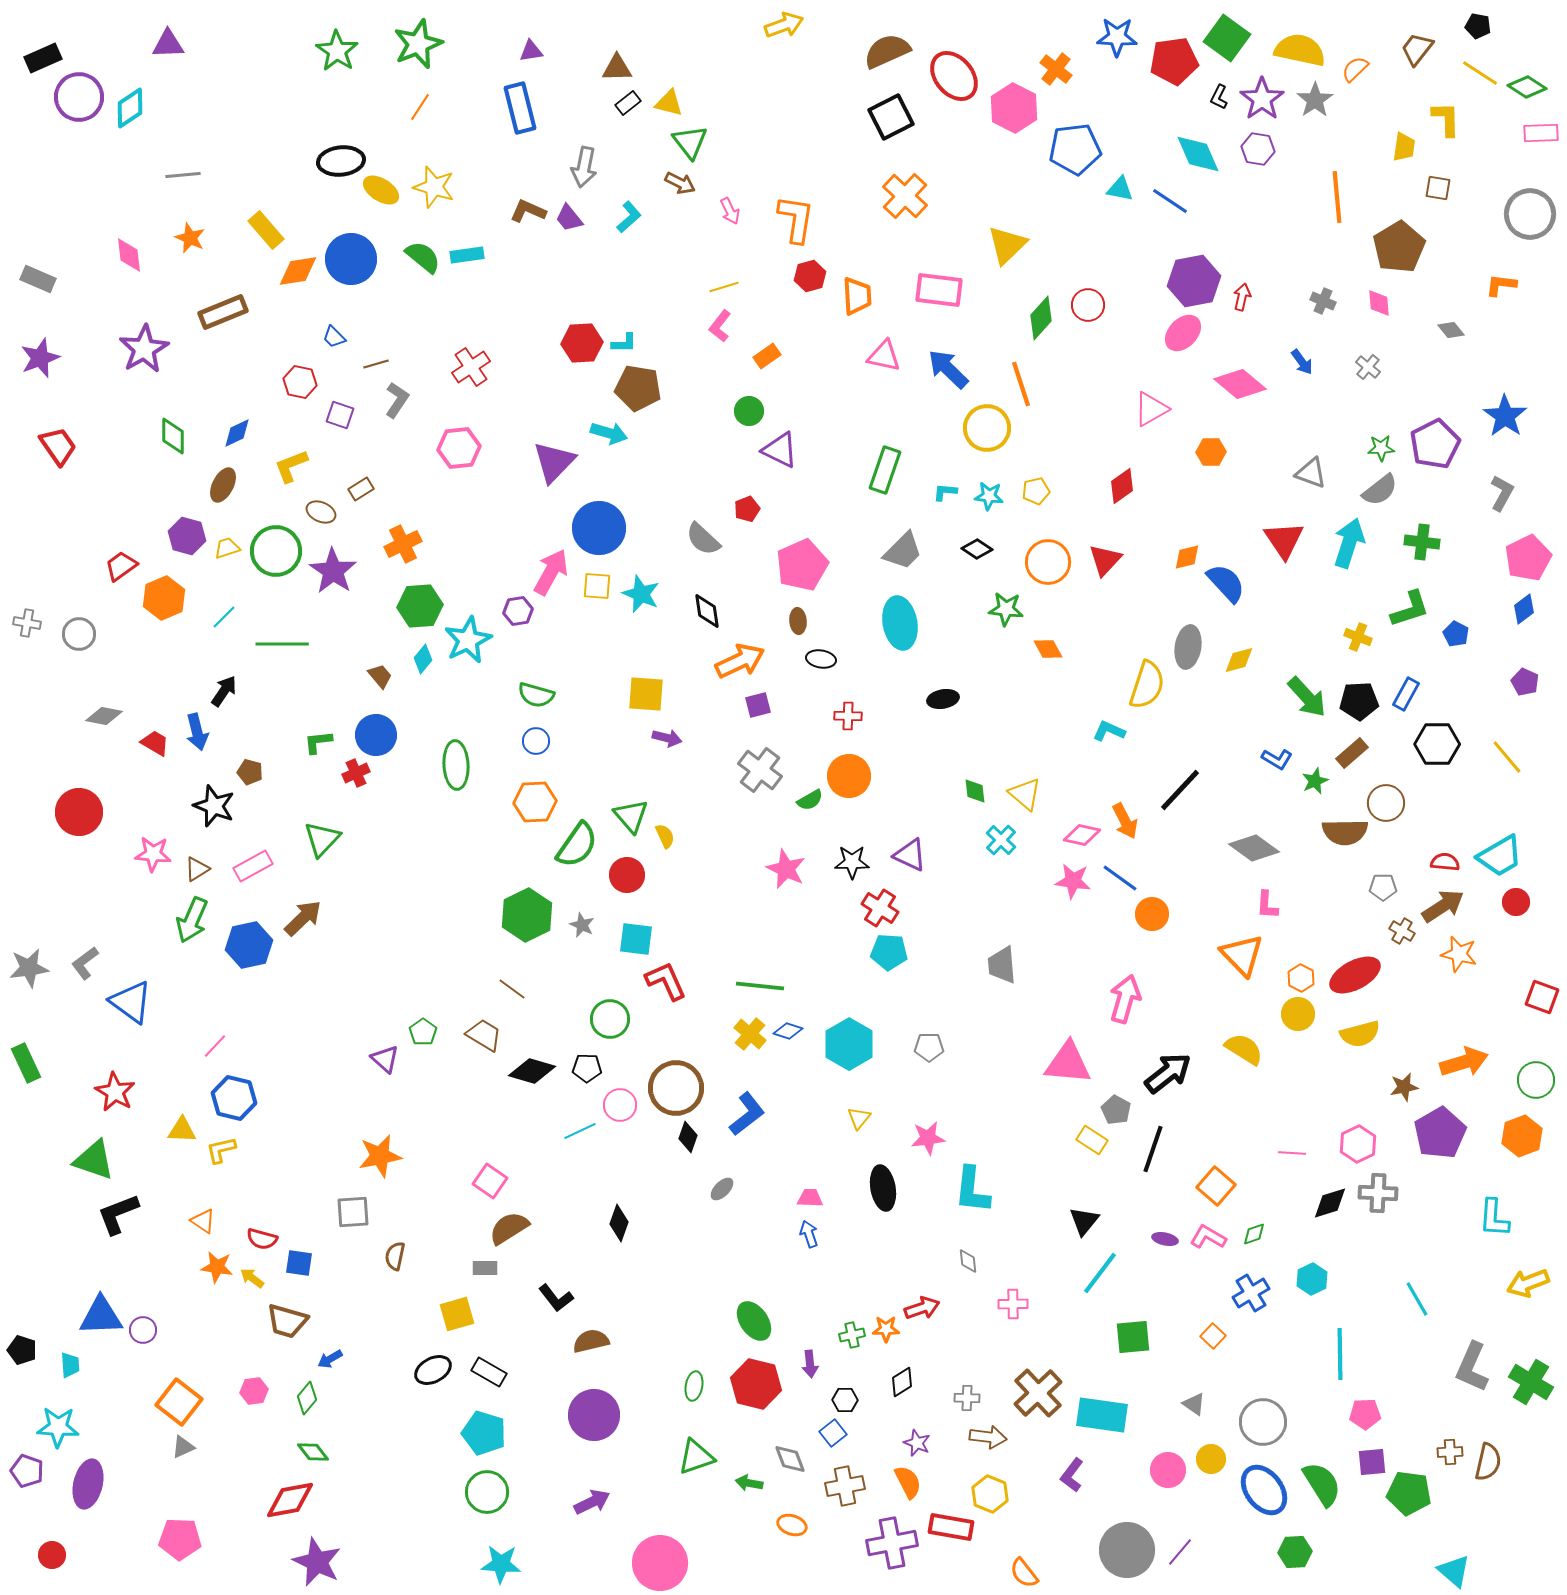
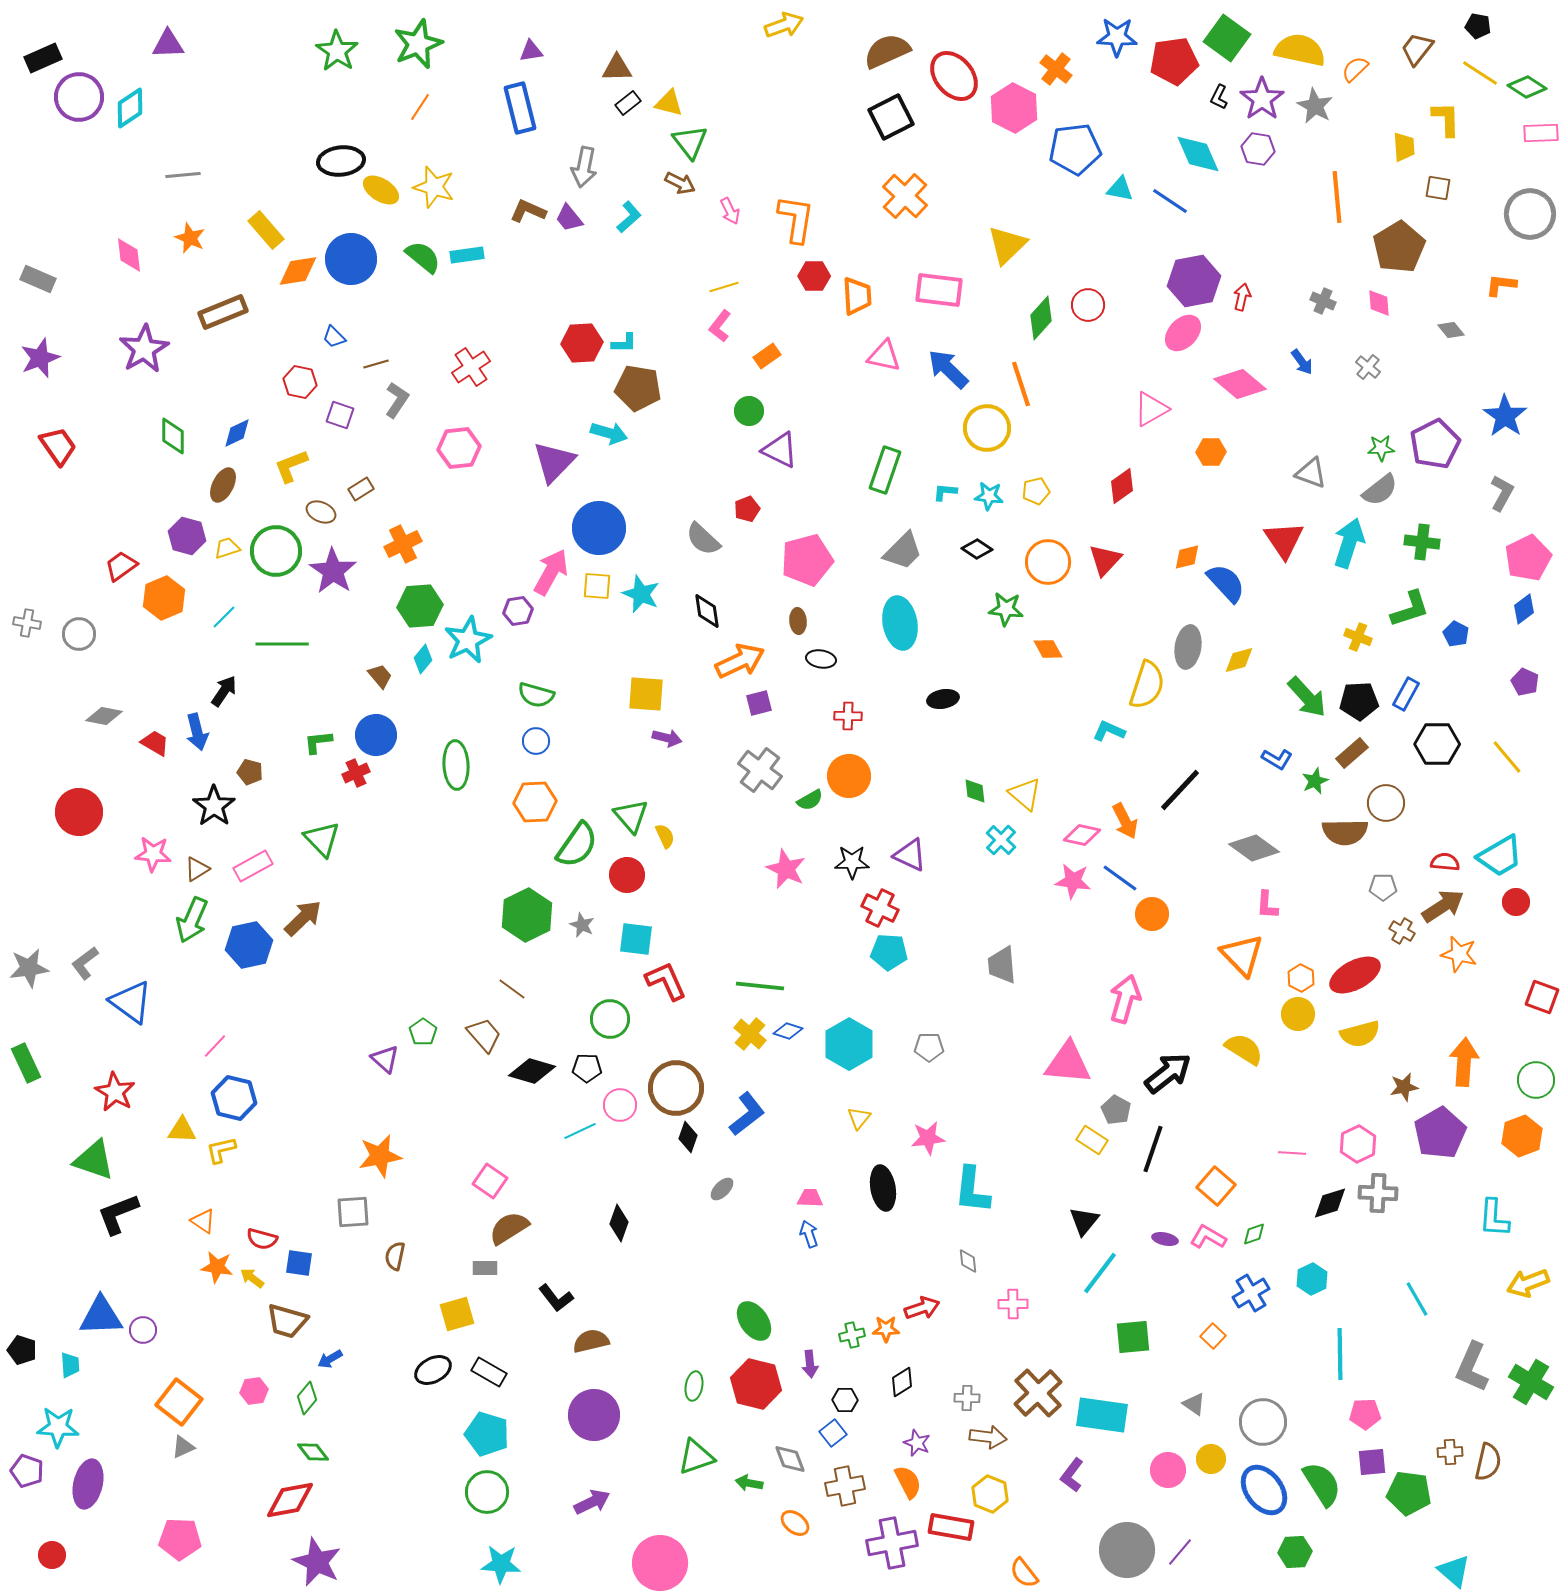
gray star at (1315, 100): moved 6 px down; rotated 9 degrees counterclockwise
yellow trapezoid at (1404, 147): rotated 12 degrees counterclockwise
red hexagon at (810, 276): moved 4 px right; rotated 16 degrees clockwise
pink pentagon at (802, 565): moved 5 px right, 5 px up; rotated 9 degrees clockwise
purple square at (758, 705): moved 1 px right, 2 px up
black star at (214, 806): rotated 15 degrees clockwise
green triangle at (322, 839): rotated 27 degrees counterclockwise
red cross at (880, 908): rotated 6 degrees counterclockwise
brown trapezoid at (484, 1035): rotated 18 degrees clockwise
orange arrow at (1464, 1062): rotated 69 degrees counterclockwise
cyan pentagon at (484, 1433): moved 3 px right, 1 px down
orange ellipse at (792, 1525): moved 3 px right, 2 px up; rotated 20 degrees clockwise
